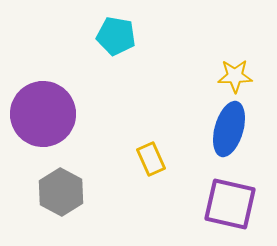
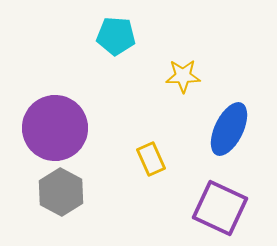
cyan pentagon: rotated 6 degrees counterclockwise
yellow star: moved 52 px left
purple circle: moved 12 px right, 14 px down
blue ellipse: rotated 10 degrees clockwise
purple square: moved 10 px left, 4 px down; rotated 12 degrees clockwise
